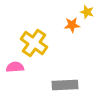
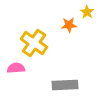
yellow star: rotated 16 degrees clockwise
orange star: moved 3 px left
pink semicircle: moved 1 px right, 1 px down
